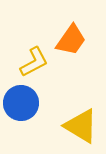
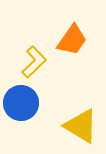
orange trapezoid: moved 1 px right
yellow L-shape: rotated 16 degrees counterclockwise
